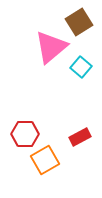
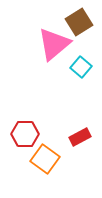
pink triangle: moved 3 px right, 3 px up
orange square: moved 1 px up; rotated 24 degrees counterclockwise
